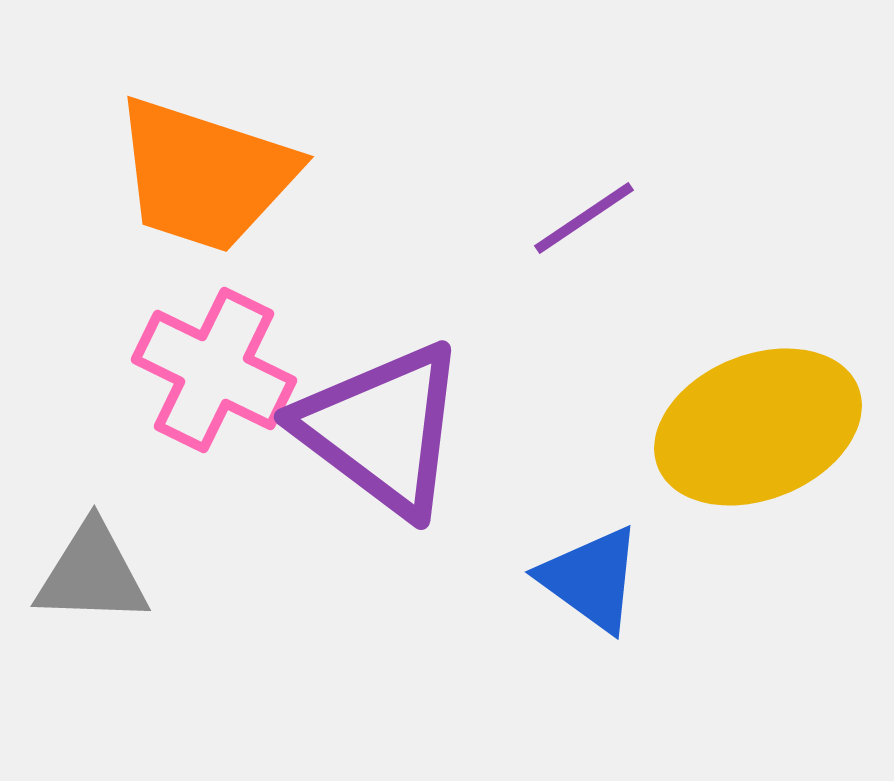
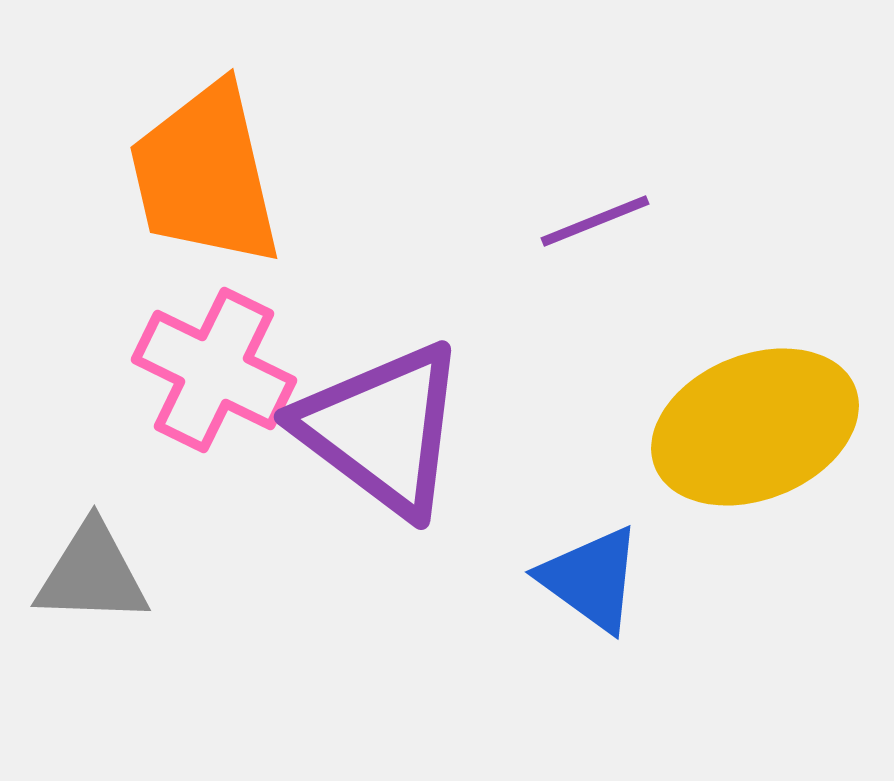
orange trapezoid: rotated 59 degrees clockwise
purple line: moved 11 px right, 3 px down; rotated 12 degrees clockwise
yellow ellipse: moved 3 px left
